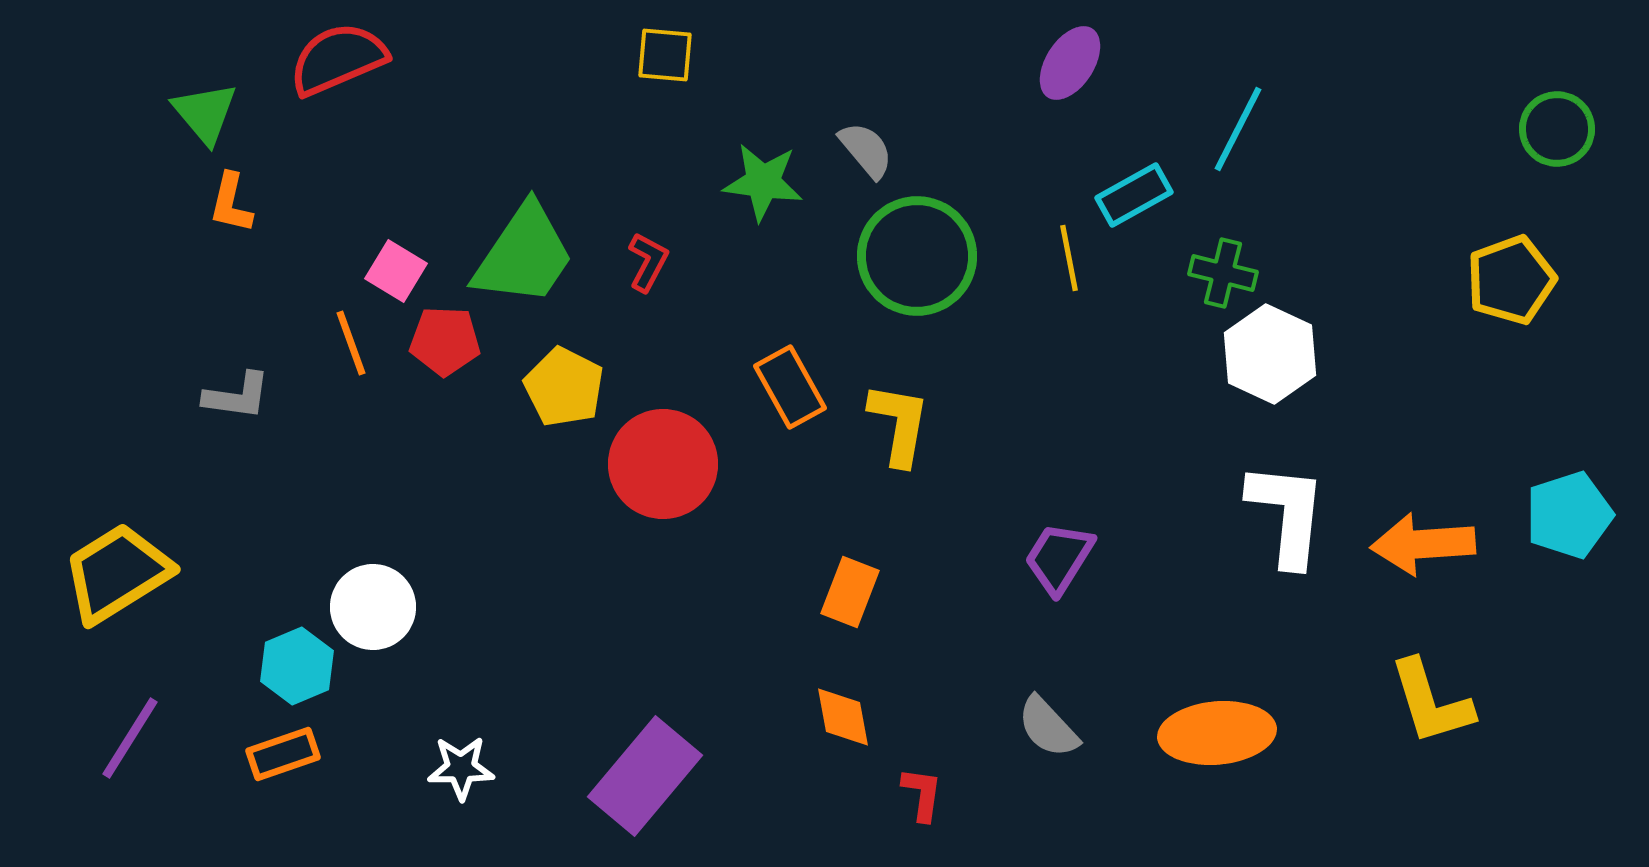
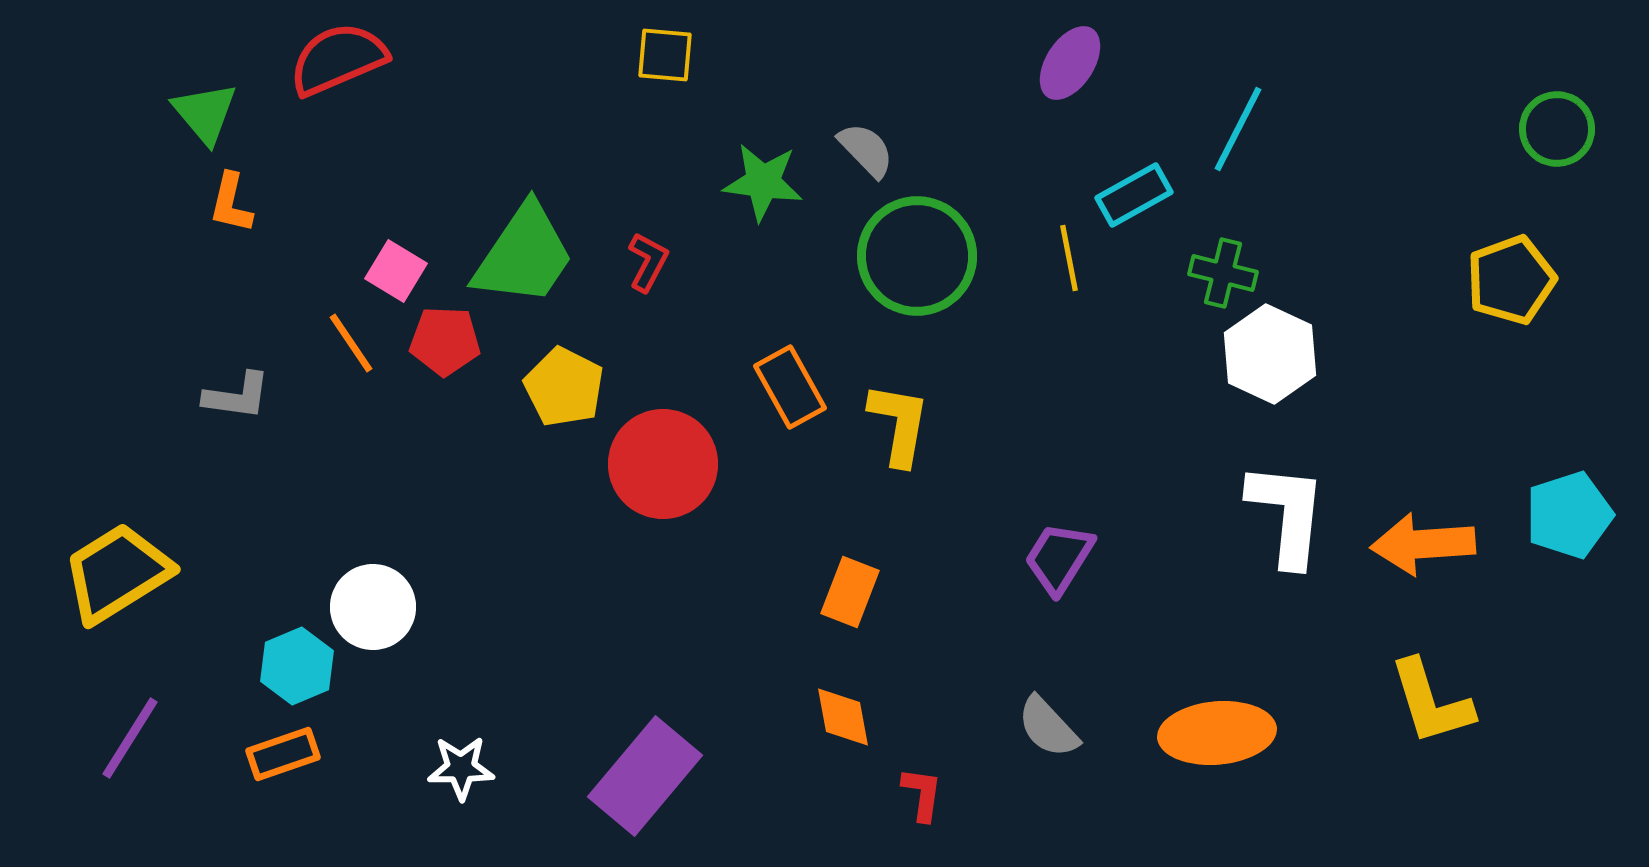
gray semicircle at (866, 150): rotated 4 degrees counterclockwise
orange line at (351, 343): rotated 14 degrees counterclockwise
